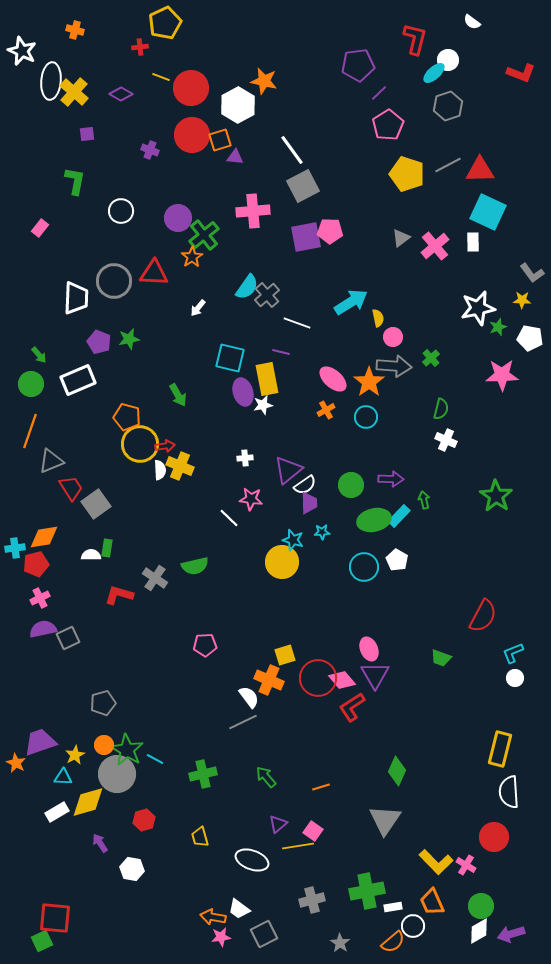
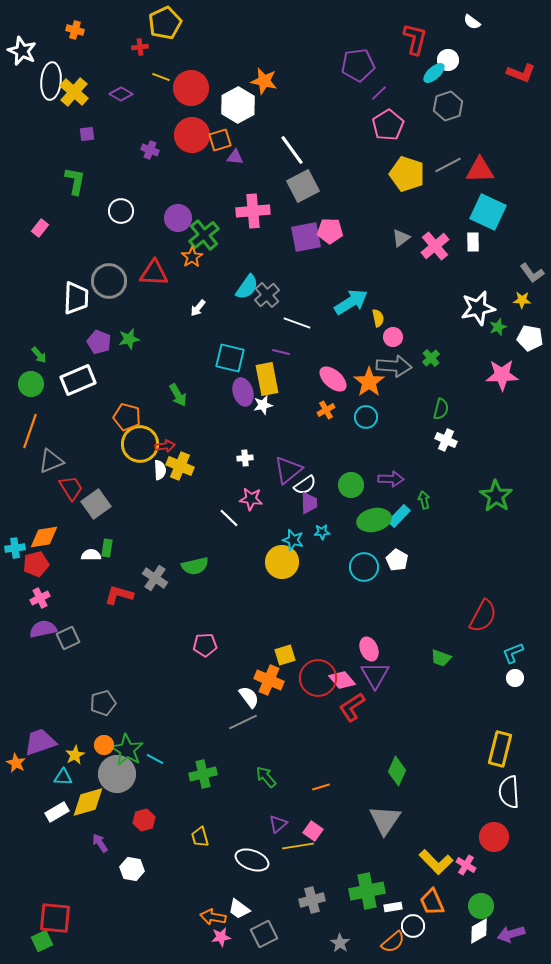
gray circle at (114, 281): moved 5 px left
